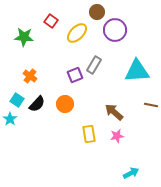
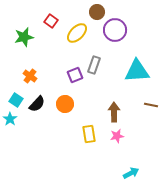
green star: rotated 18 degrees counterclockwise
gray rectangle: rotated 12 degrees counterclockwise
cyan square: moved 1 px left
brown arrow: rotated 48 degrees clockwise
